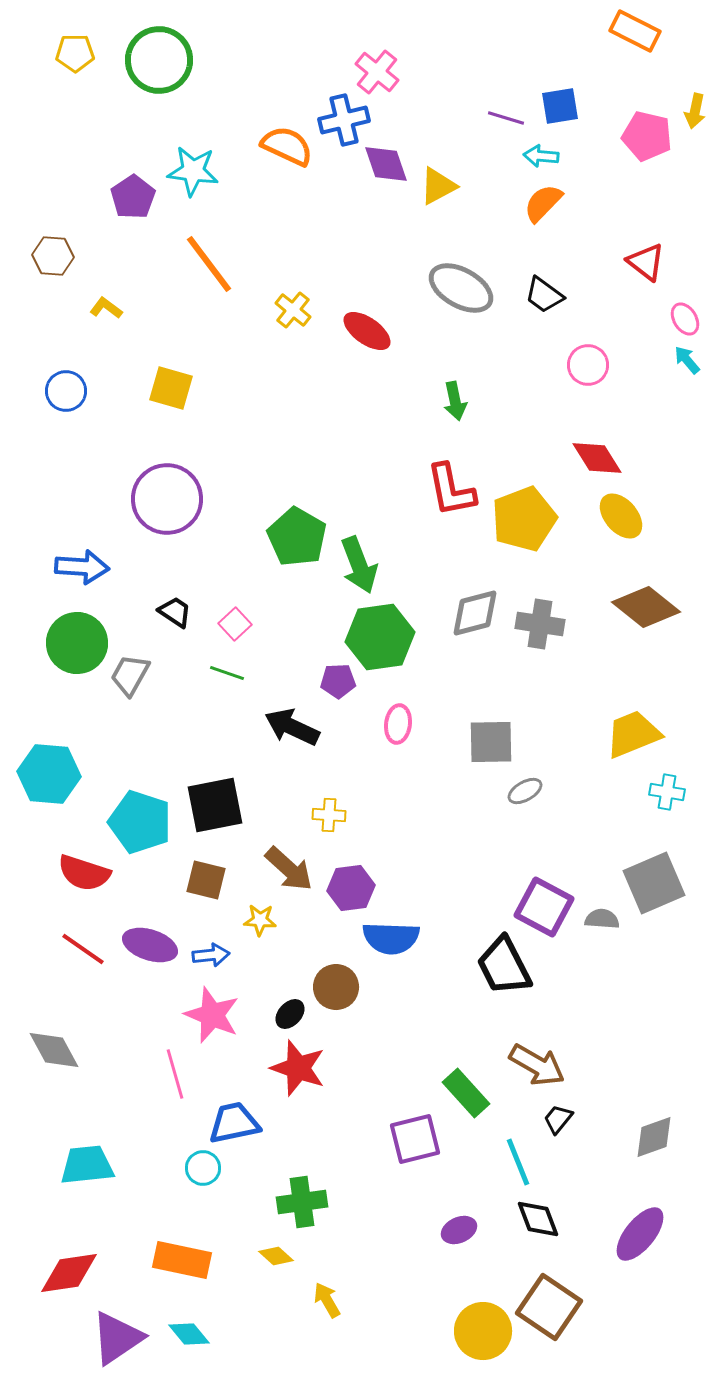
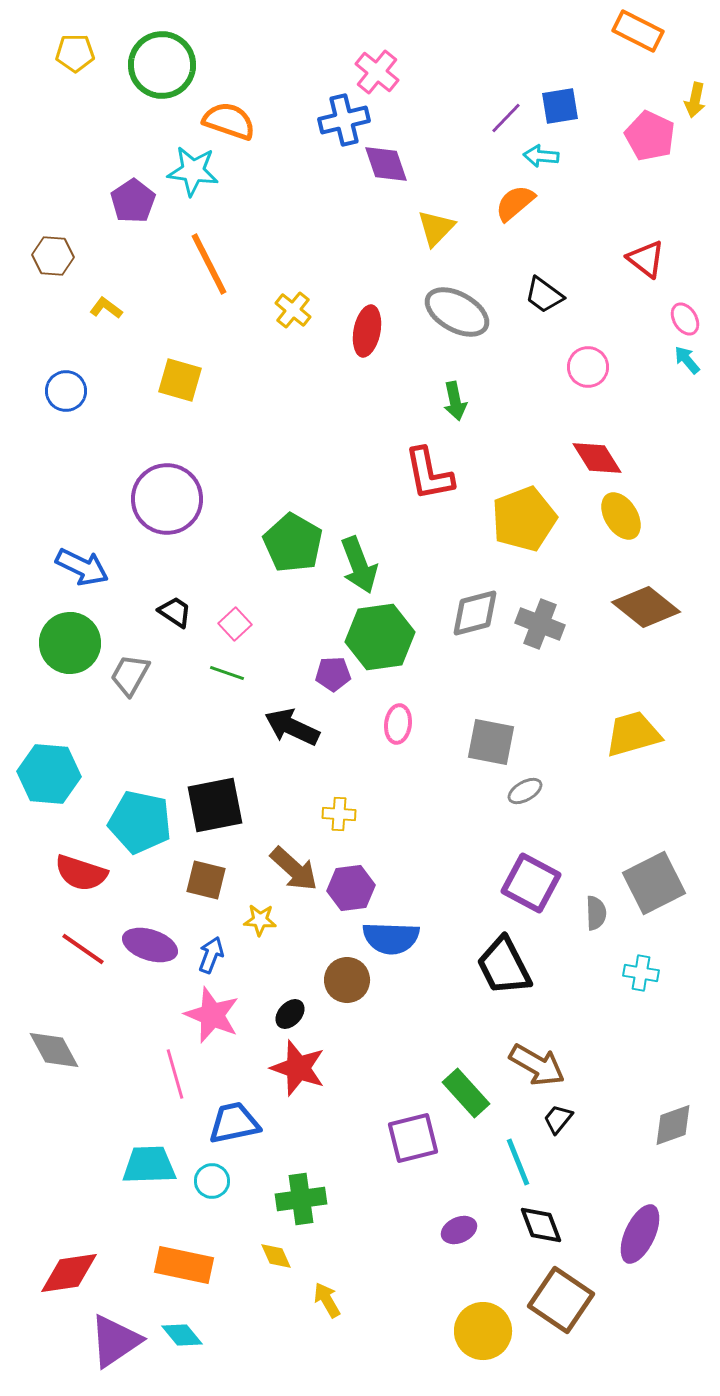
orange rectangle at (635, 31): moved 3 px right
green circle at (159, 60): moved 3 px right, 5 px down
yellow arrow at (695, 111): moved 11 px up
purple line at (506, 118): rotated 63 degrees counterclockwise
pink pentagon at (647, 136): moved 3 px right; rotated 12 degrees clockwise
orange semicircle at (287, 146): moved 58 px left, 25 px up; rotated 6 degrees counterclockwise
yellow triangle at (438, 186): moved 2 px left, 42 px down; rotated 18 degrees counterclockwise
purple pentagon at (133, 197): moved 4 px down
orange semicircle at (543, 203): moved 28 px left; rotated 6 degrees clockwise
red triangle at (646, 262): moved 3 px up
orange line at (209, 264): rotated 10 degrees clockwise
gray ellipse at (461, 288): moved 4 px left, 24 px down
red ellipse at (367, 331): rotated 66 degrees clockwise
pink circle at (588, 365): moved 2 px down
yellow square at (171, 388): moved 9 px right, 8 px up
red L-shape at (451, 490): moved 22 px left, 16 px up
yellow ellipse at (621, 516): rotated 9 degrees clockwise
green pentagon at (297, 537): moved 4 px left, 6 px down
blue arrow at (82, 567): rotated 22 degrees clockwise
gray cross at (540, 624): rotated 12 degrees clockwise
green circle at (77, 643): moved 7 px left
purple pentagon at (338, 681): moved 5 px left, 7 px up
yellow trapezoid at (633, 734): rotated 6 degrees clockwise
gray square at (491, 742): rotated 12 degrees clockwise
cyan cross at (667, 792): moved 26 px left, 181 px down
yellow cross at (329, 815): moved 10 px right, 1 px up
cyan pentagon at (140, 822): rotated 6 degrees counterclockwise
brown arrow at (289, 869): moved 5 px right
red semicircle at (84, 873): moved 3 px left
gray square at (654, 883): rotated 4 degrees counterclockwise
purple square at (544, 907): moved 13 px left, 24 px up
gray semicircle at (602, 919): moved 6 px left, 6 px up; rotated 84 degrees clockwise
blue arrow at (211, 955): rotated 63 degrees counterclockwise
brown circle at (336, 987): moved 11 px right, 7 px up
gray diamond at (654, 1137): moved 19 px right, 12 px up
purple square at (415, 1139): moved 2 px left, 1 px up
cyan trapezoid at (87, 1165): moved 62 px right; rotated 4 degrees clockwise
cyan circle at (203, 1168): moved 9 px right, 13 px down
green cross at (302, 1202): moved 1 px left, 3 px up
black diamond at (538, 1219): moved 3 px right, 6 px down
purple ellipse at (640, 1234): rotated 14 degrees counterclockwise
yellow diamond at (276, 1256): rotated 24 degrees clockwise
orange rectangle at (182, 1260): moved 2 px right, 5 px down
brown square at (549, 1307): moved 12 px right, 7 px up
cyan diamond at (189, 1334): moved 7 px left, 1 px down
purple triangle at (117, 1338): moved 2 px left, 3 px down
